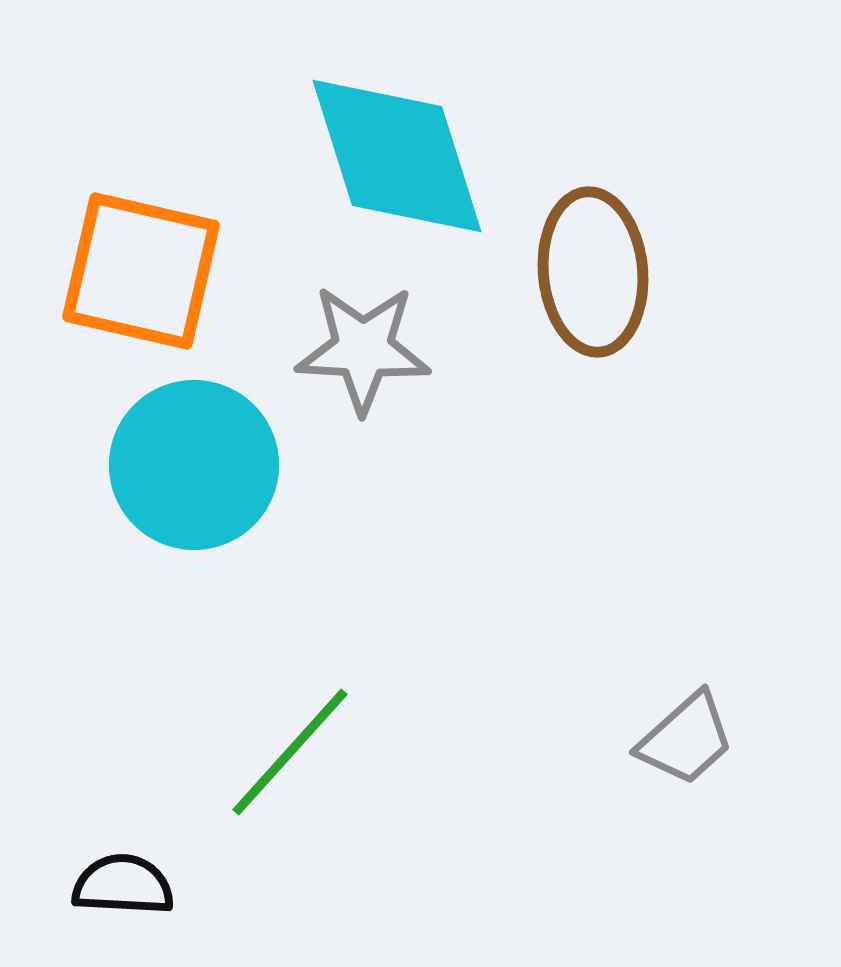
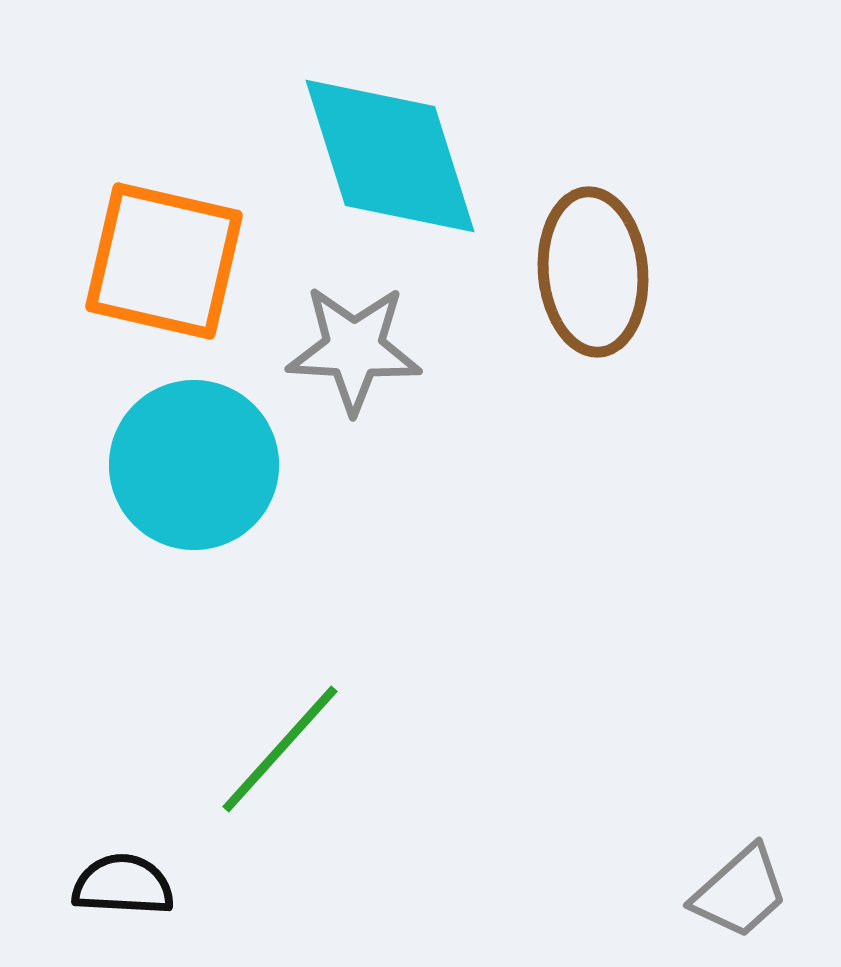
cyan diamond: moved 7 px left
orange square: moved 23 px right, 10 px up
gray star: moved 9 px left
gray trapezoid: moved 54 px right, 153 px down
green line: moved 10 px left, 3 px up
